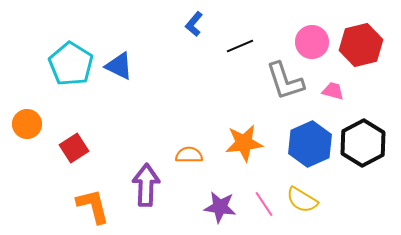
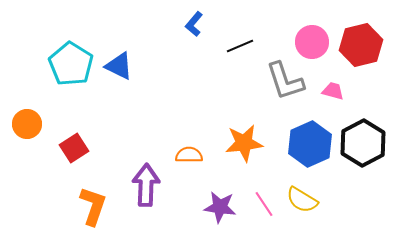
orange L-shape: rotated 33 degrees clockwise
